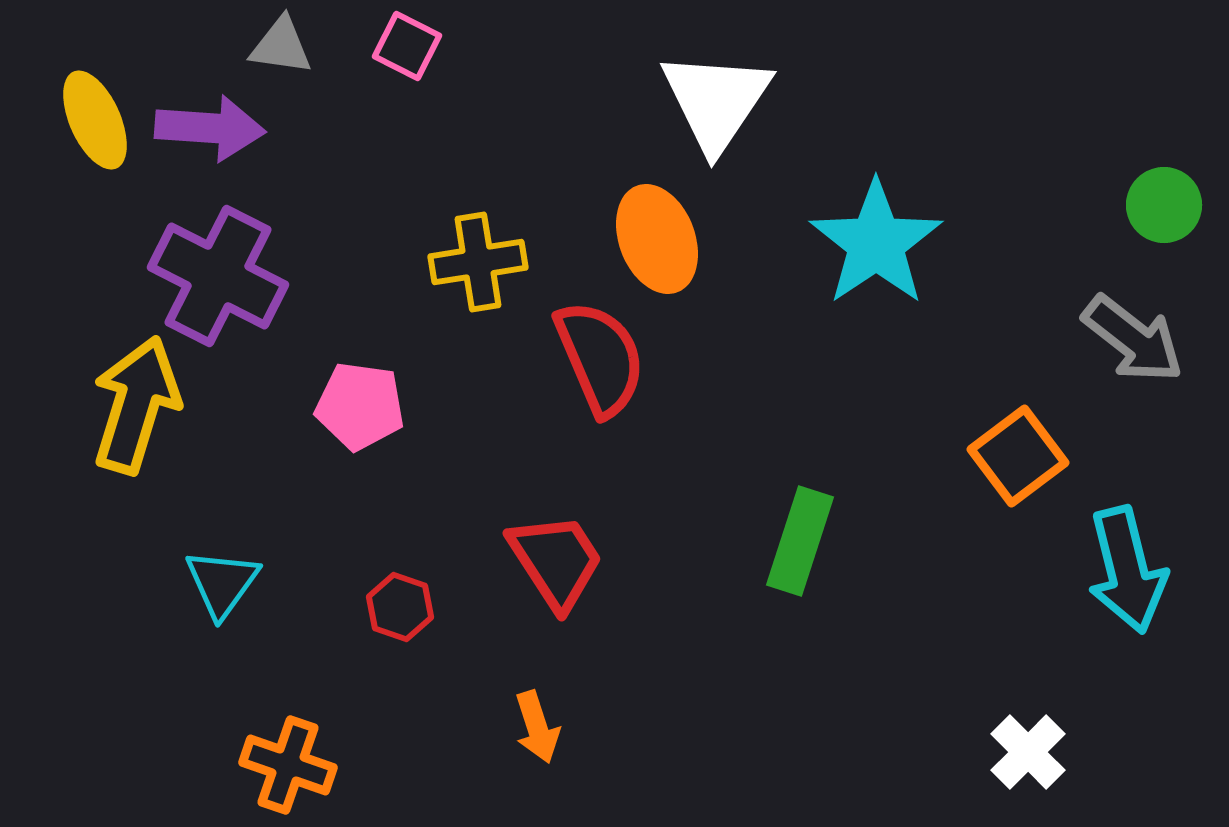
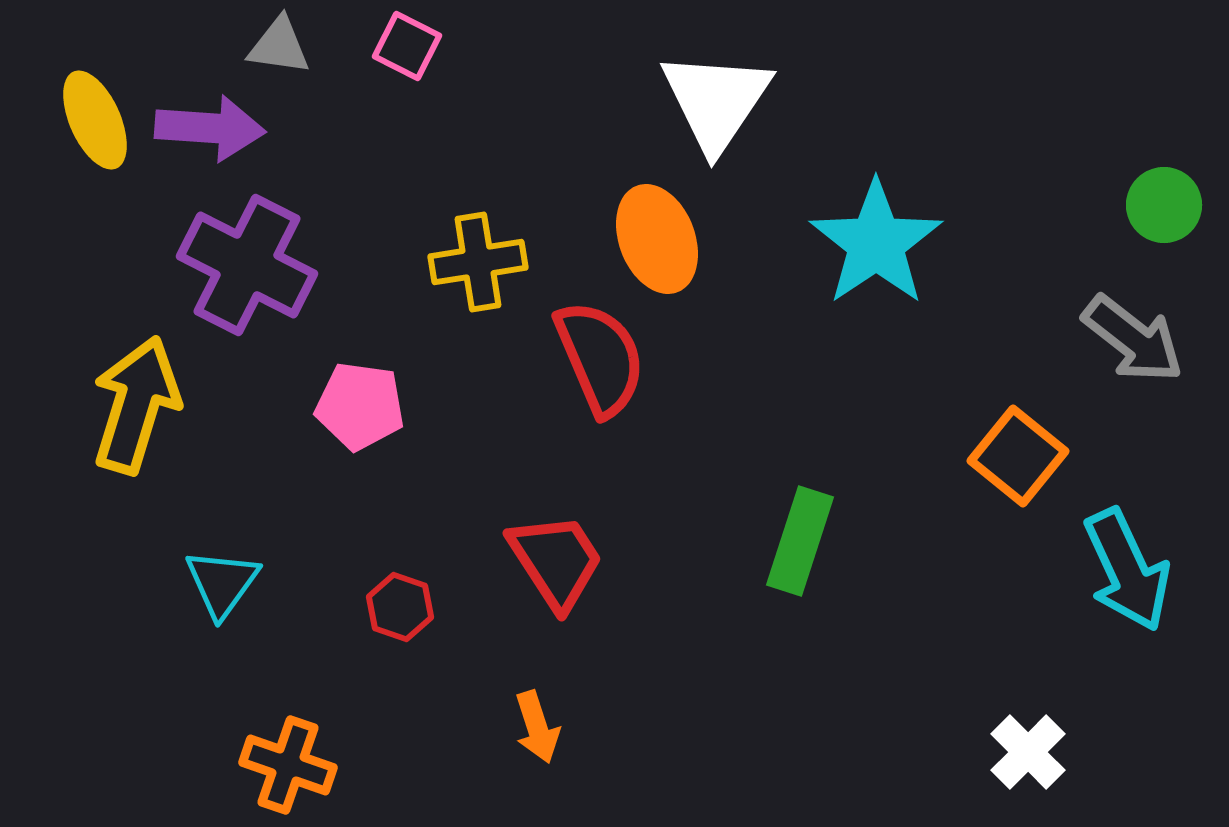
gray triangle: moved 2 px left
purple cross: moved 29 px right, 11 px up
orange square: rotated 14 degrees counterclockwise
cyan arrow: rotated 11 degrees counterclockwise
